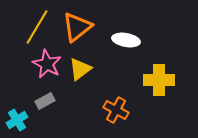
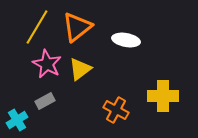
yellow cross: moved 4 px right, 16 px down
